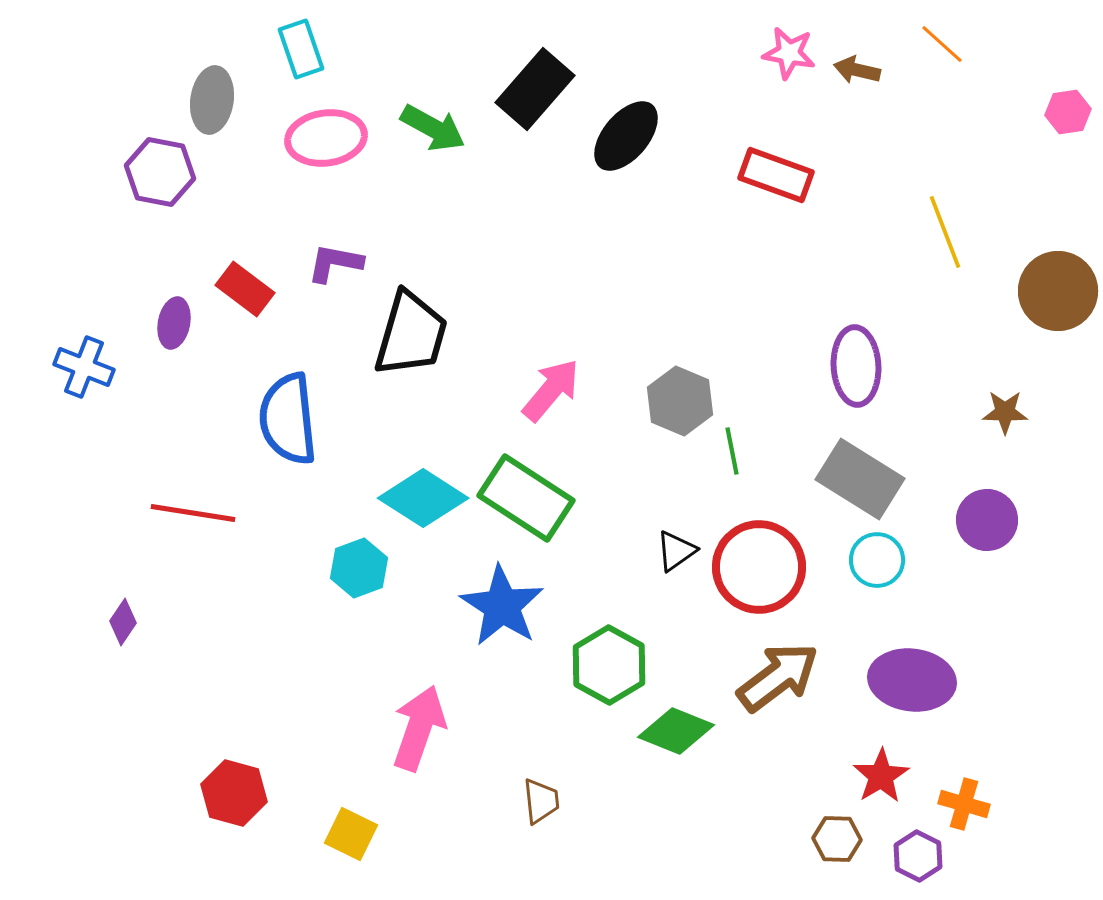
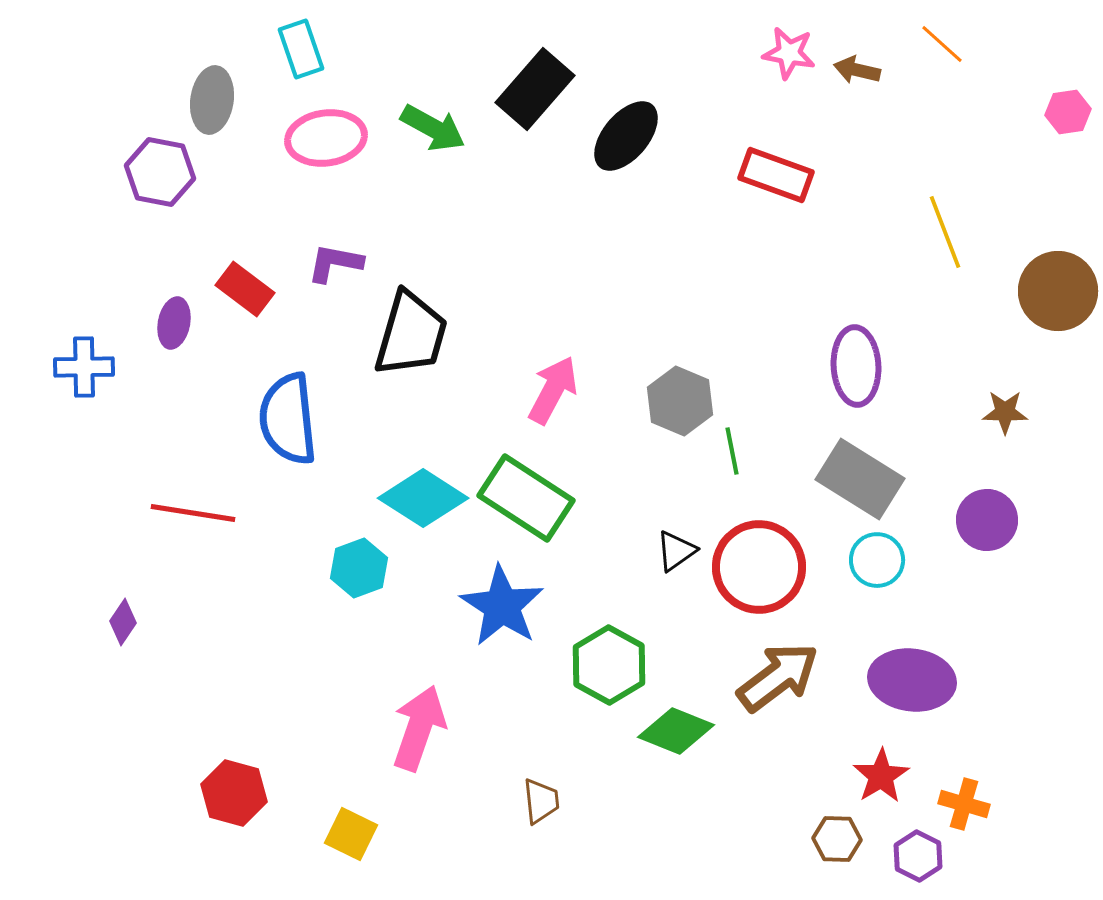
blue cross at (84, 367): rotated 22 degrees counterclockwise
pink arrow at (551, 390): moved 2 px right; rotated 12 degrees counterclockwise
